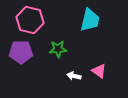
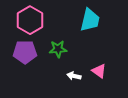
pink hexagon: rotated 16 degrees clockwise
purple pentagon: moved 4 px right
